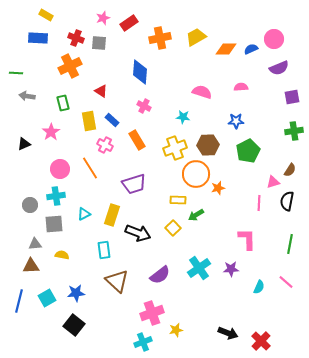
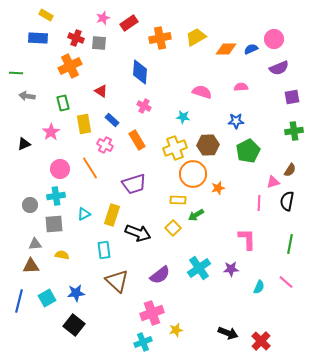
yellow rectangle at (89, 121): moved 5 px left, 3 px down
orange circle at (196, 174): moved 3 px left
